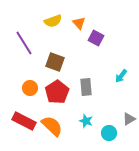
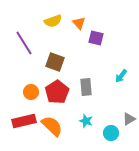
purple square: rotated 14 degrees counterclockwise
orange circle: moved 1 px right, 4 px down
red rectangle: rotated 40 degrees counterclockwise
cyan circle: moved 2 px right
